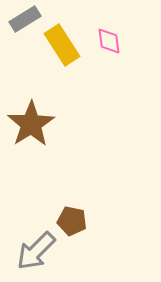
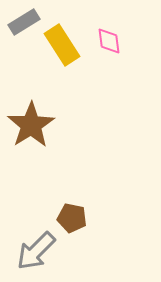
gray rectangle: moved 1 px left, 3 px down
brown star: moved 1 px down
brown pentagon: moved 3 px up
